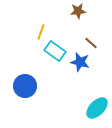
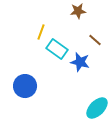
brown line: moved 4 px right, 3 px up
cyan rectangle: moved 2 px right, 2 px up
